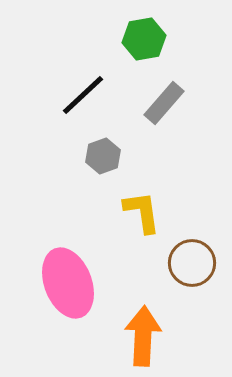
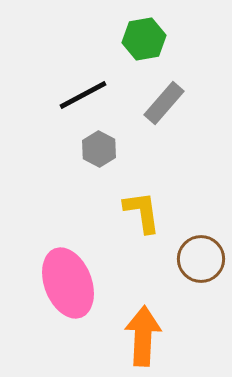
black line: rotated 15 degrees clockwise
gray hexagon: moved 4 px left, 7 px up; rotated 12 degrees counterclockwise
brown circle: moved 9 px right, 4 px up
